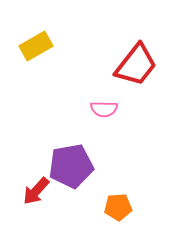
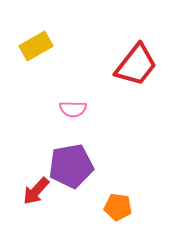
pink semicircle: moved 31 px left
orange pentagon: rotated 12 degrees clockwise
